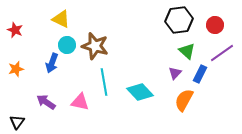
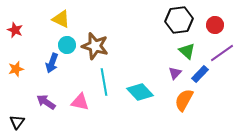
blue rectangle: rotated 18 degrees clockwise
